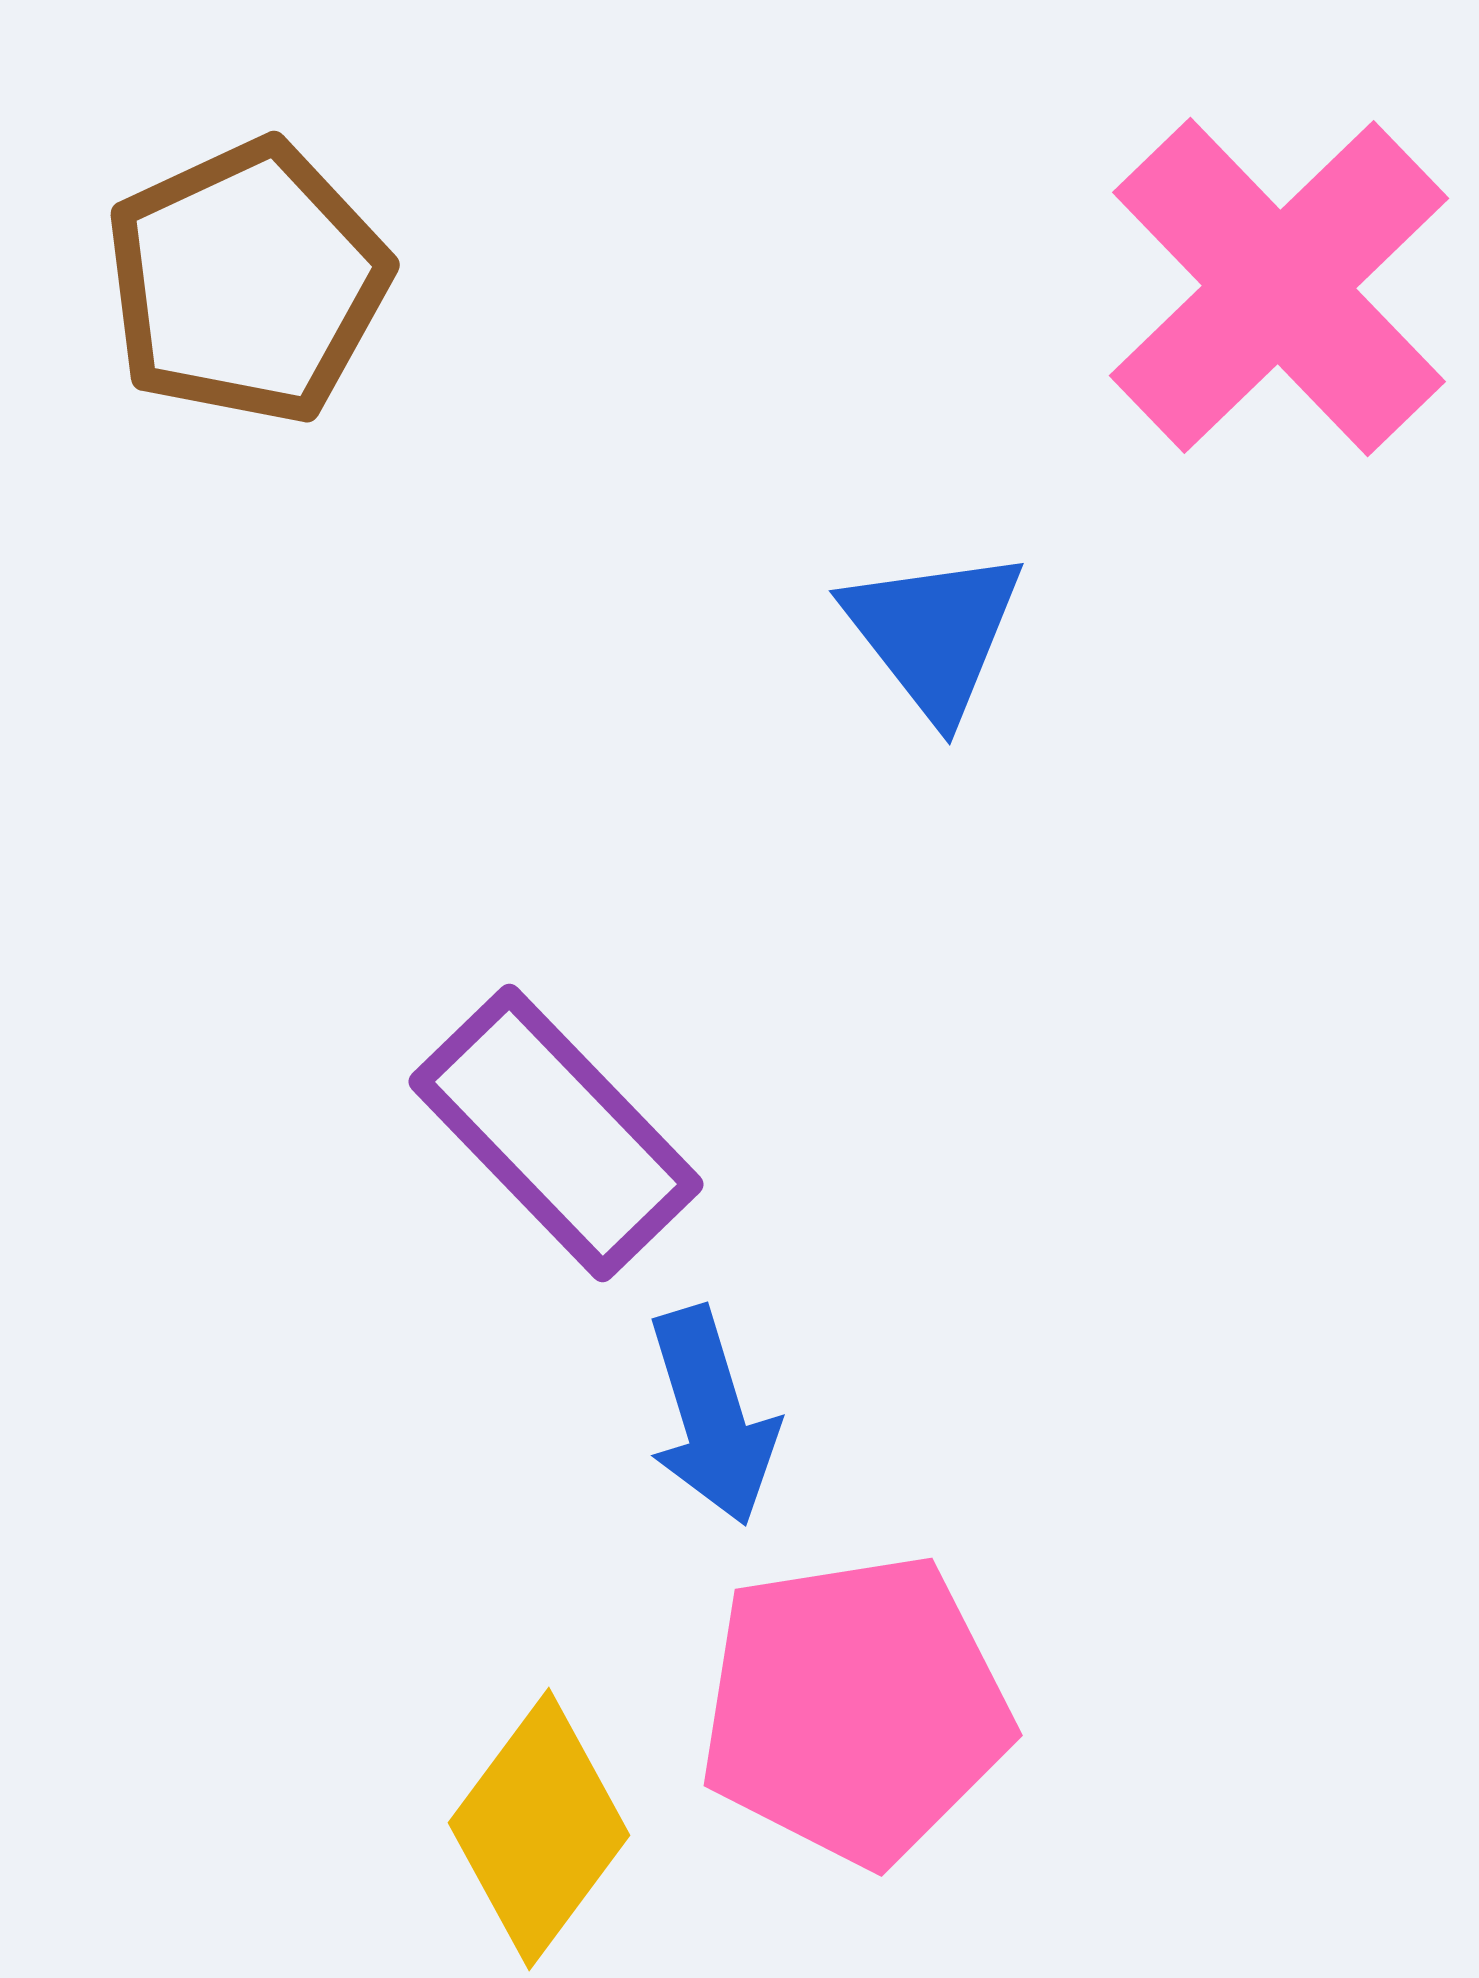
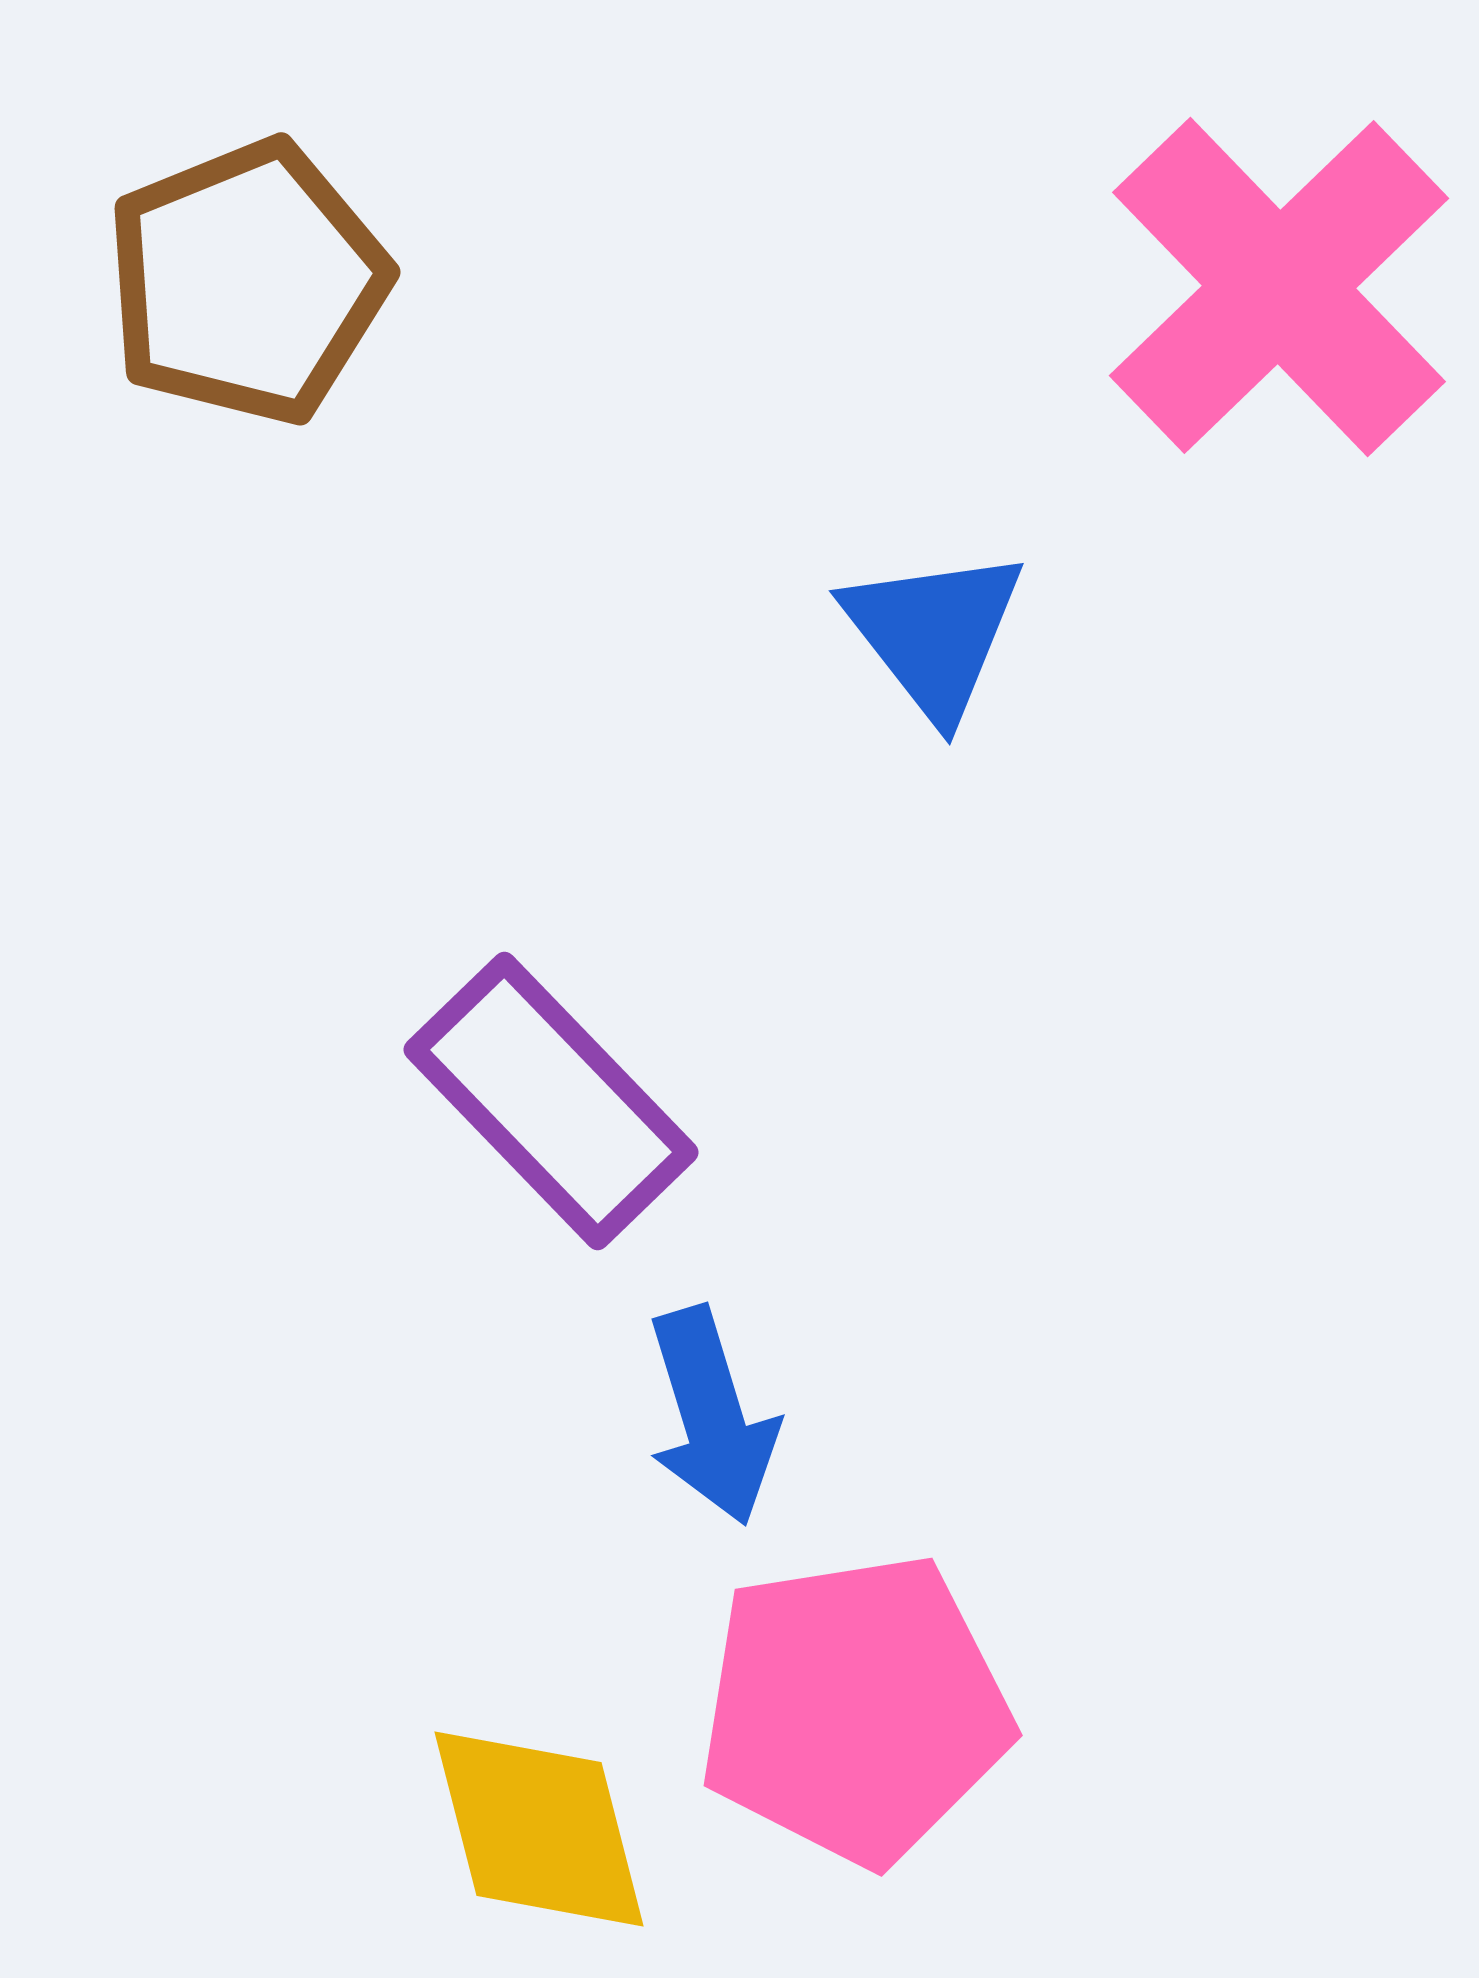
brown pentagon: rotated 3 degrees clockwise
purple rectangle: moved 5 px left, 32 px up
yellow diamond: rotated 51 degrees counterclockwise
